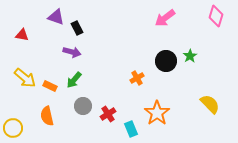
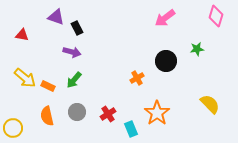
green star: moved 7 px right, 7 px up; rotated 24 degrees clockwise
orange rectangle: moved 2 px left
gray circle: moved 6 px left, 6 px down
